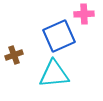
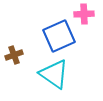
cyan triangle: rotated 40 degrees clockwise
